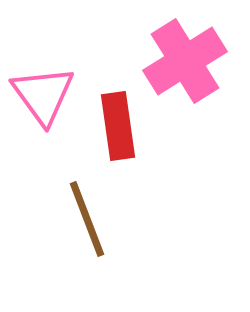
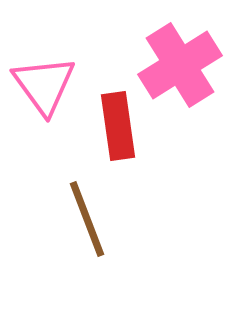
pink cross: moved 5 px left, 4 px down
pink triangle: moved 1 px right, 10 px up
